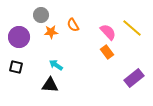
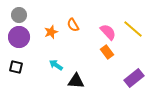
gray circle: moved 22 px left
yellow line: moved 1 px right, 1 px down
orange star: rotated 16 degrees counterclockwise
black triangle: moved 26 px right, 4 px up
